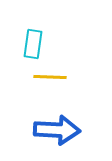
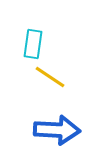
yellow line: rotated 32 degrees clockwise
